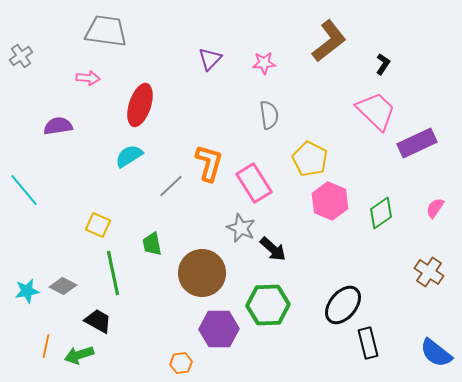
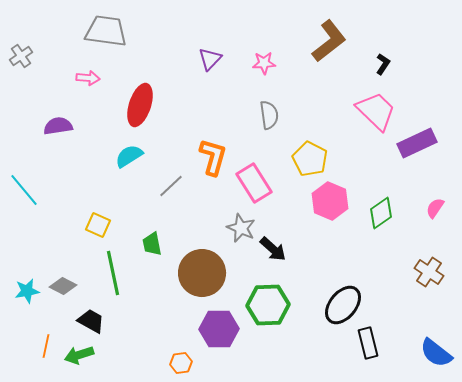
orange L-shape: moved 4 px right, 6 px up
black trapezoid: moved 7 px left
